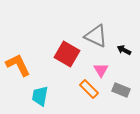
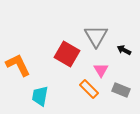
gray triangle: rotated 35 degrees clockwise
